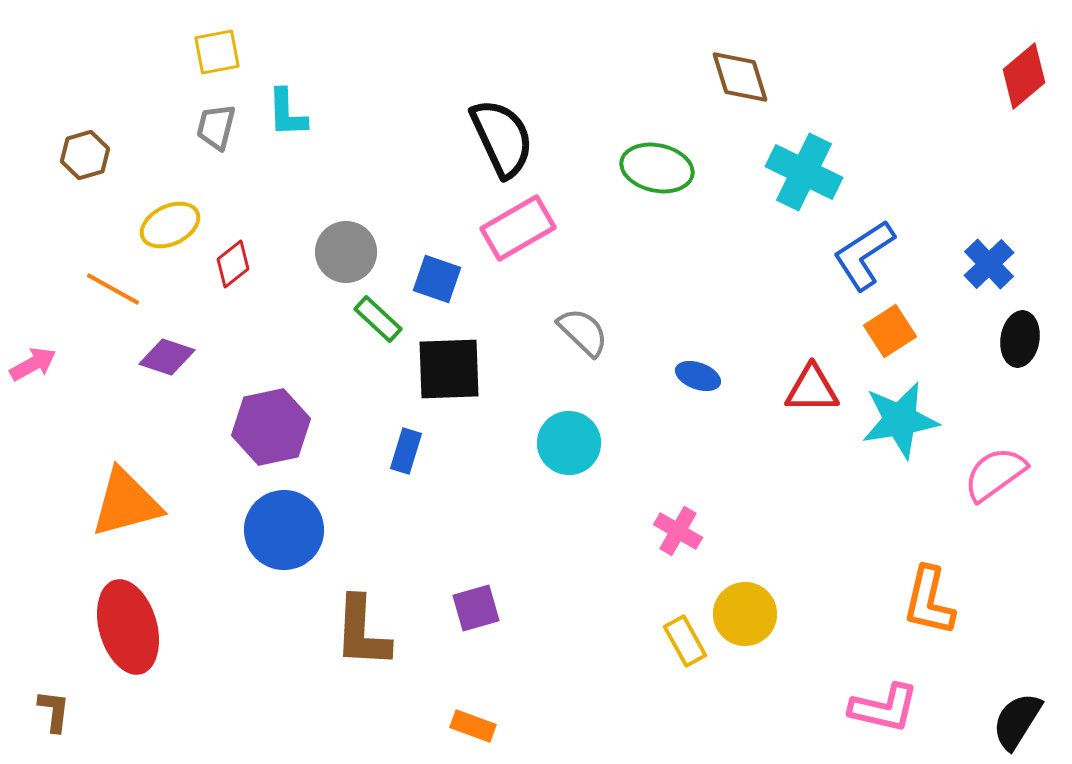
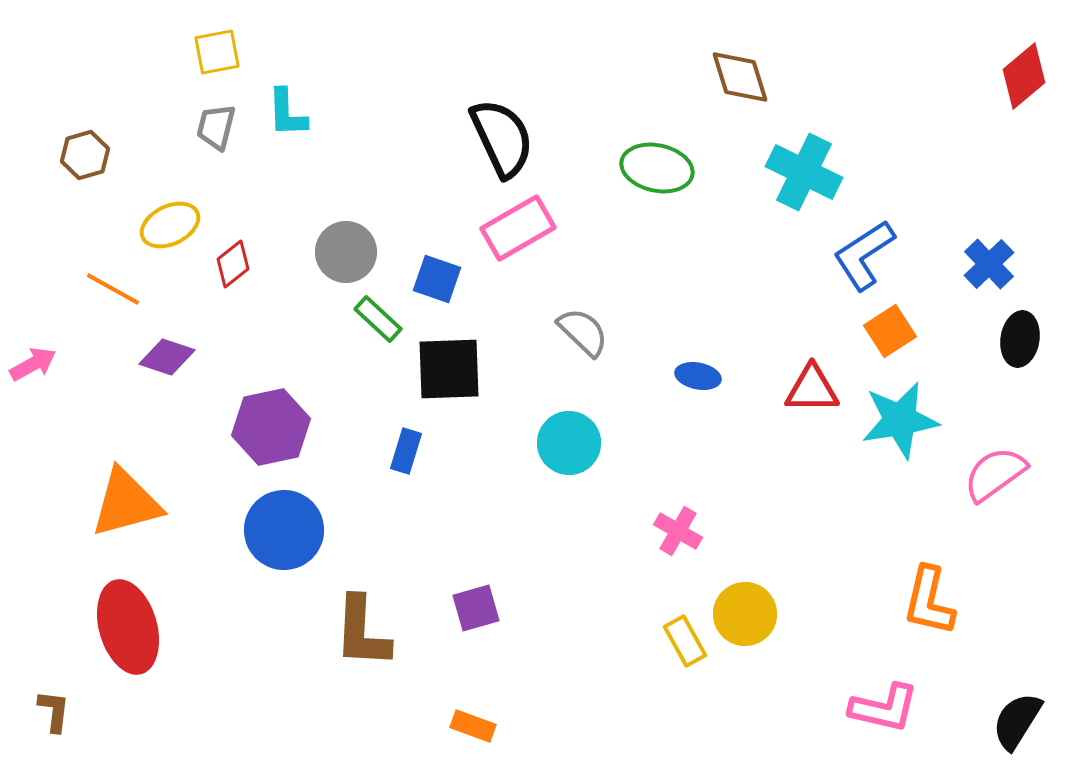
blue ellipse at (698, 376): rotated 9 degrees counterclockwise
